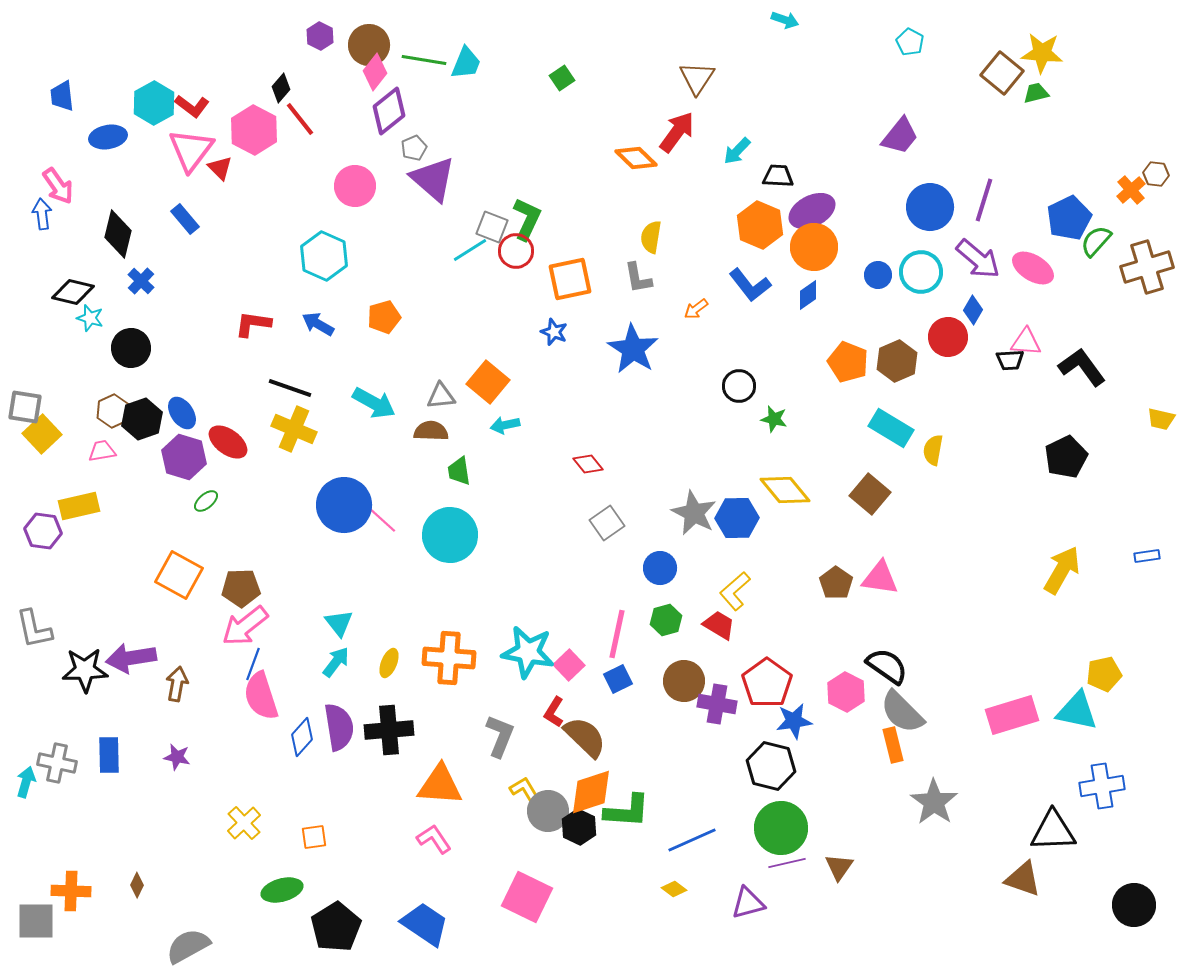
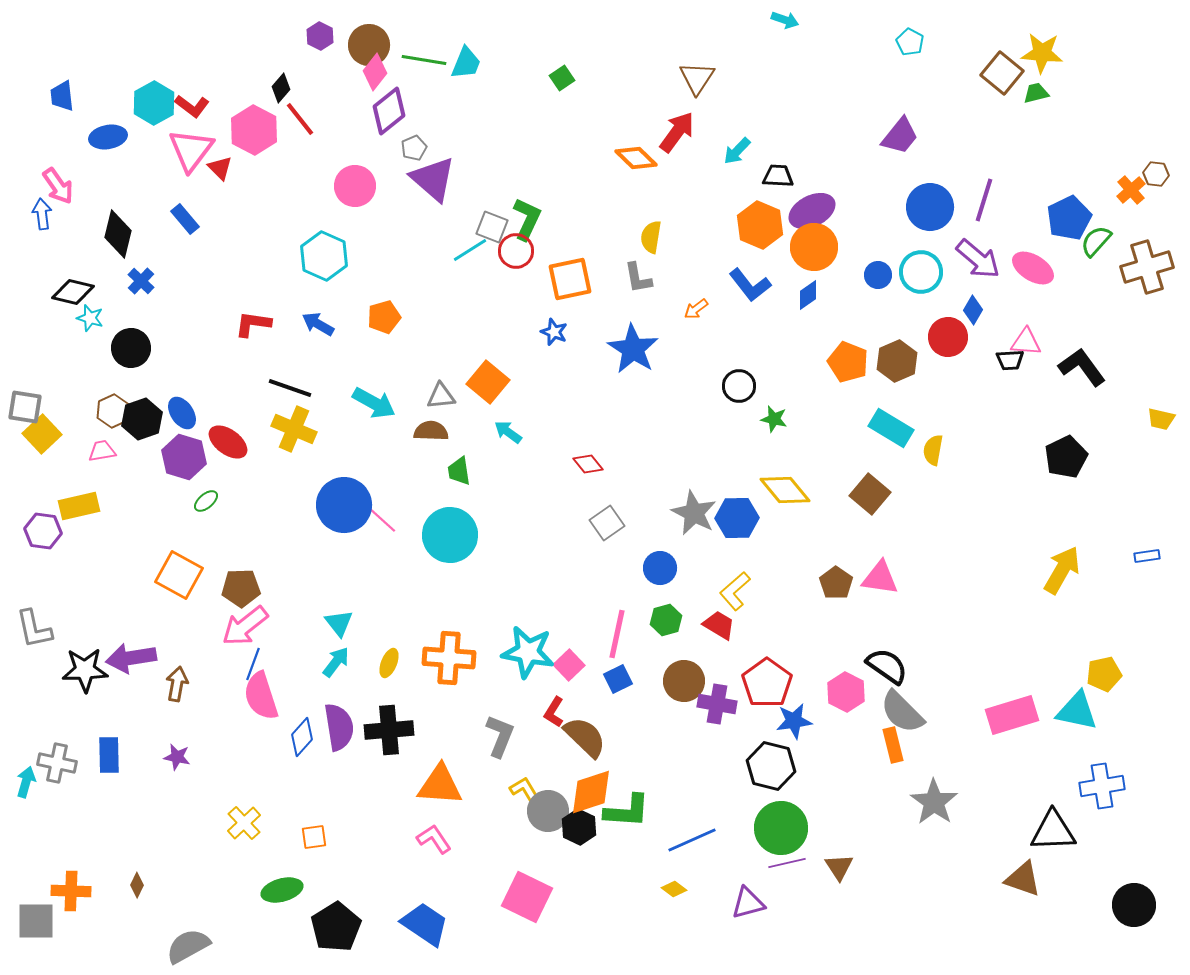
cyan arrow at (505, 425): moved 3 px right, 7 px down; rotated 48 degrees clockwise
brown triangle at (839, 867): rotated 8 degrees counterclockwise
